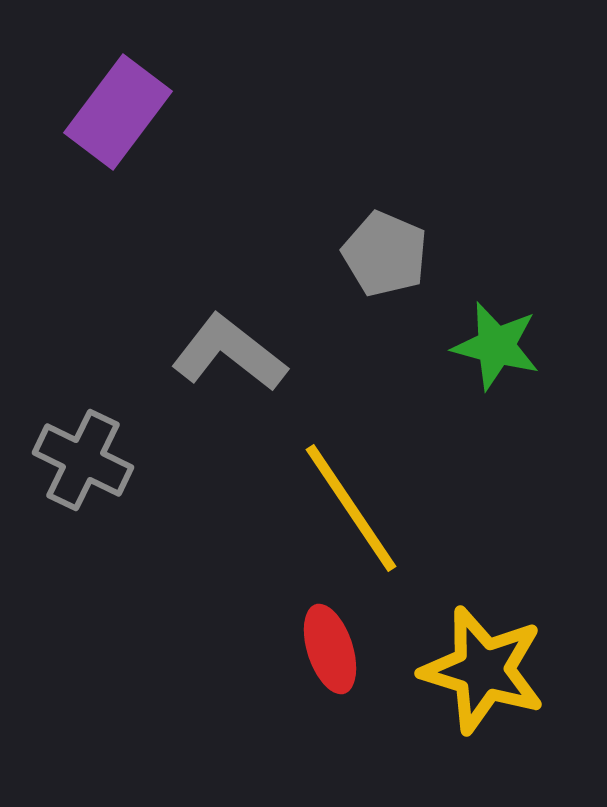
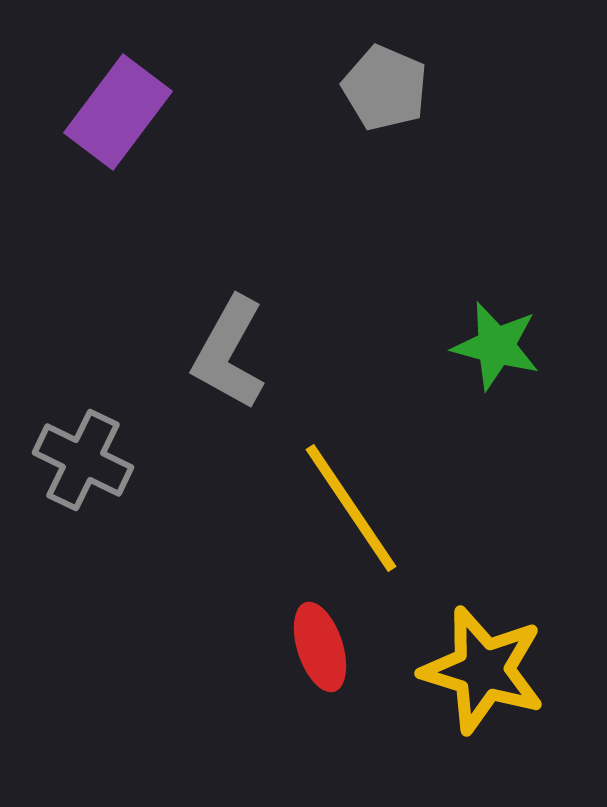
gray pentagon: moved 166 px up
gray L-shape: rotated 99 degrees counterclockwise
red ellipse: moved 10 px left, 2 px up
